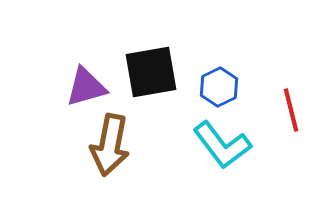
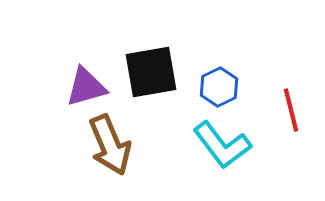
brown arrow: rotated 34 degrees counterclockwise
